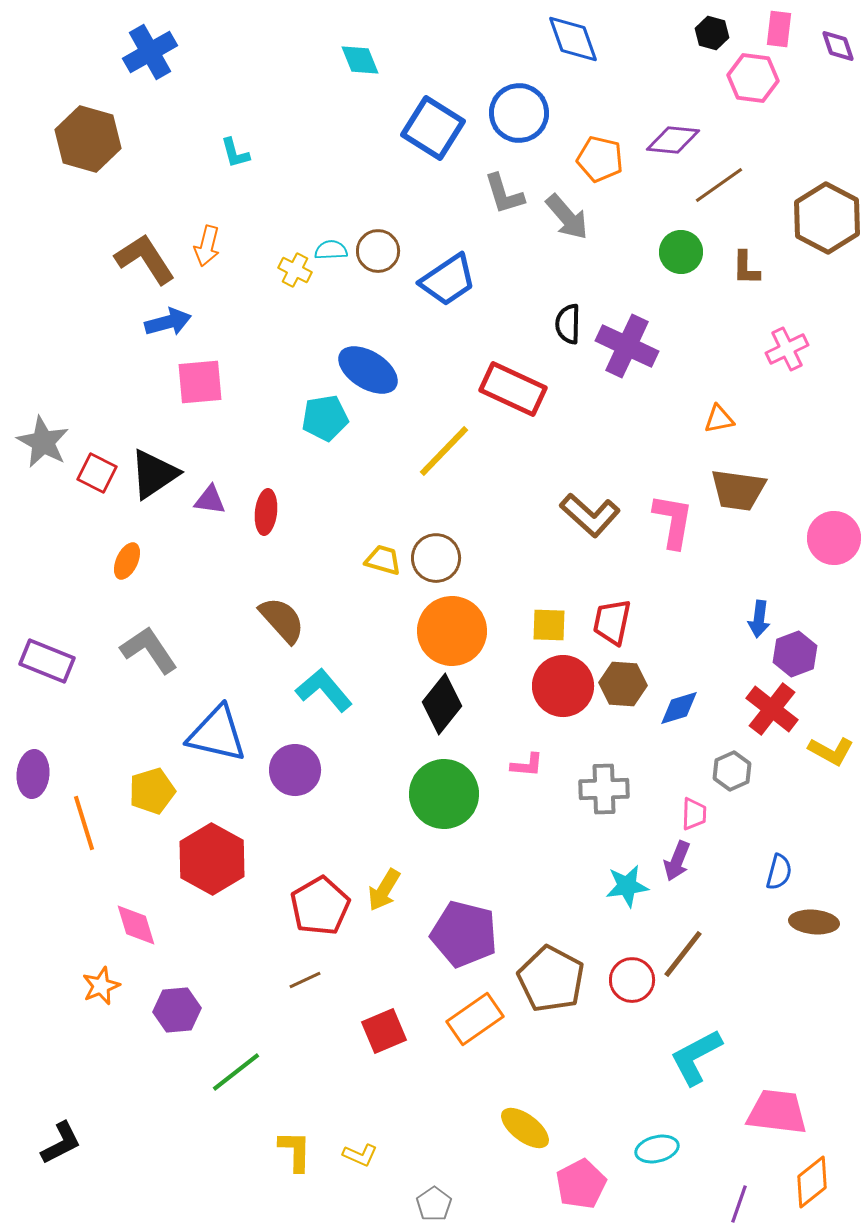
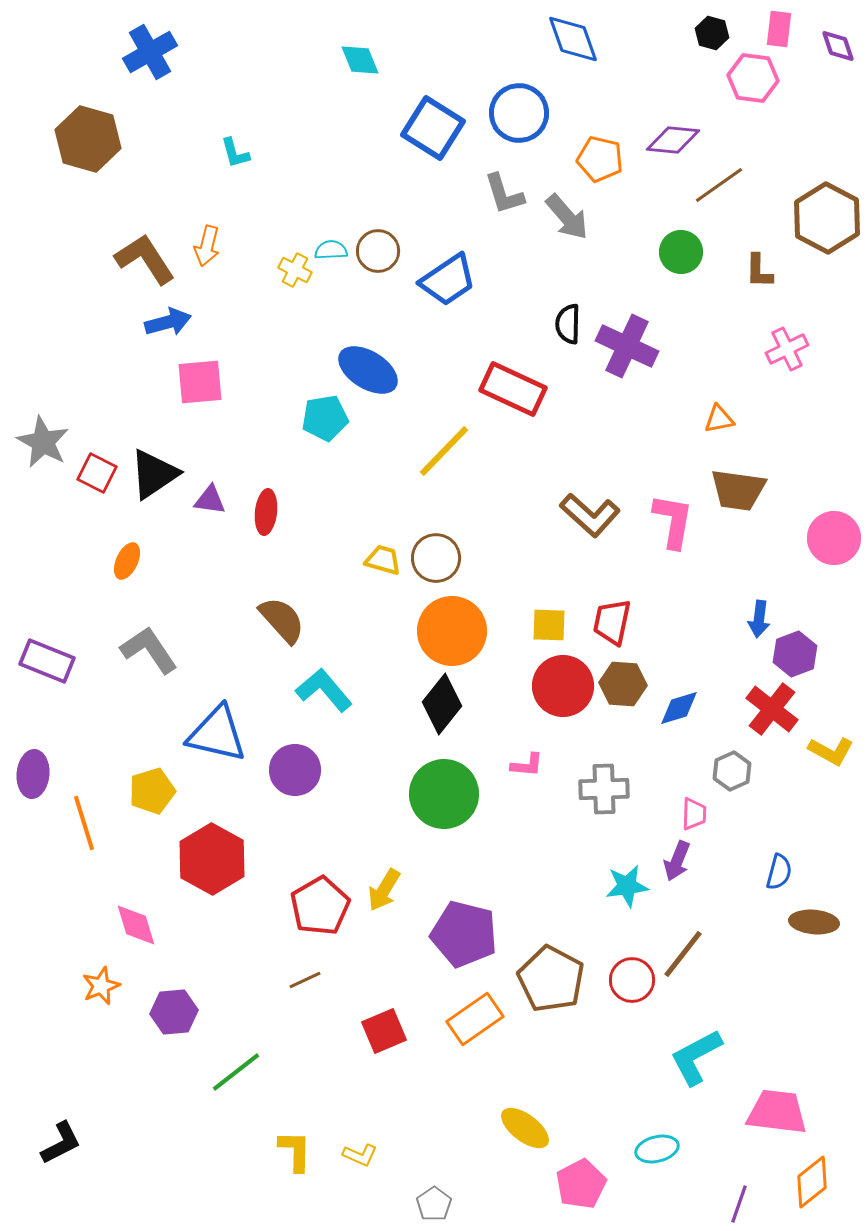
brown L-shape at (746, 268): moved 13 px right, 3 px down
purple hexagon at (177, 1010): moved 3 px left, 2 px down
